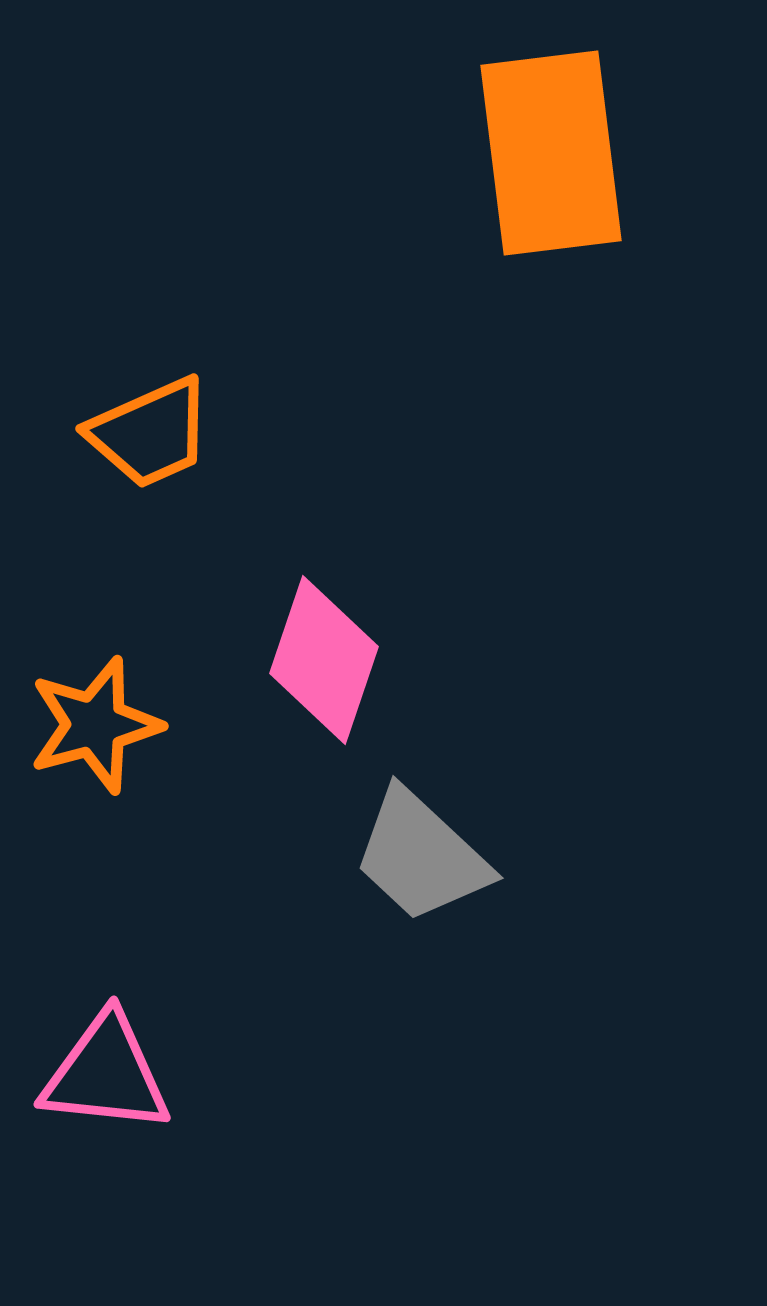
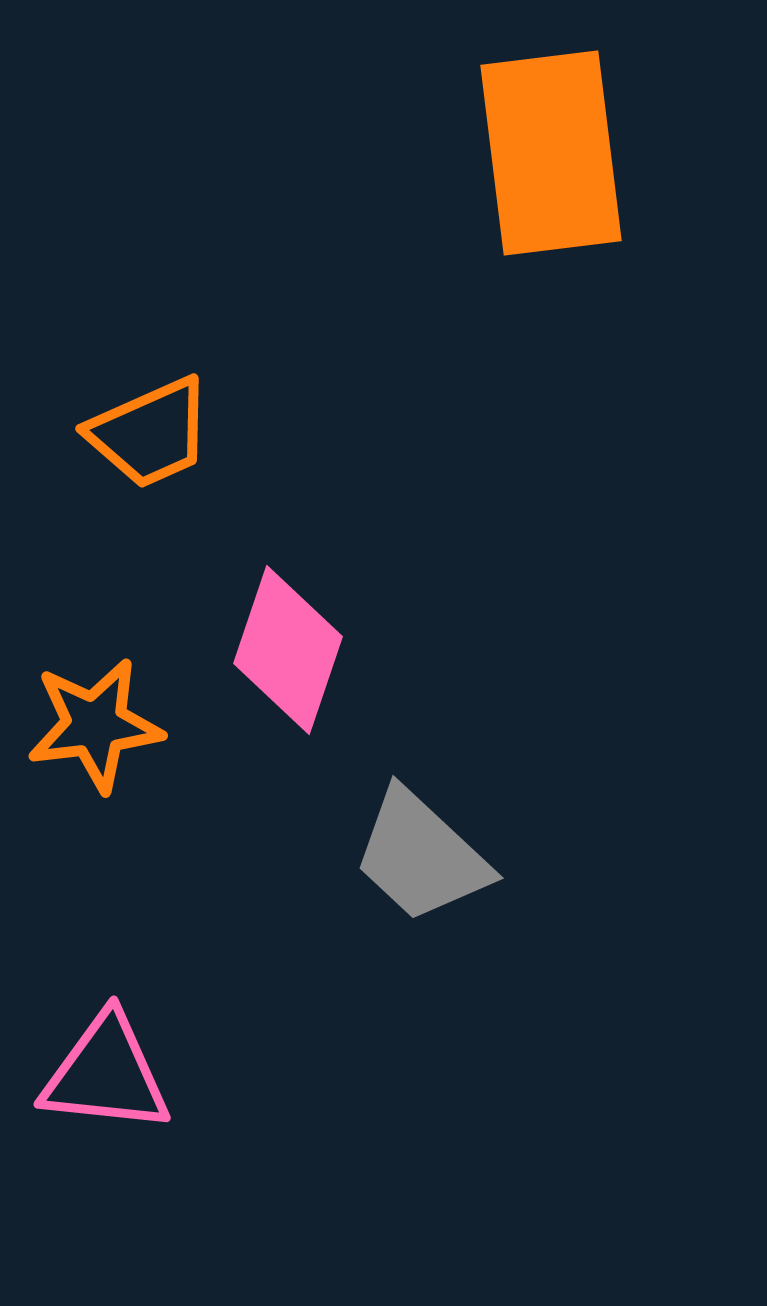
pink diamond: moved 36 px left, 10 px up
orange star: rotated 8 degrees clockwise
